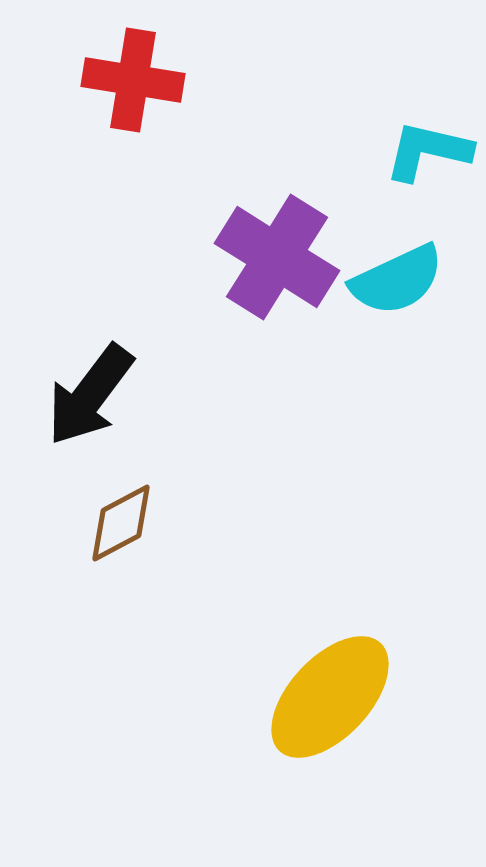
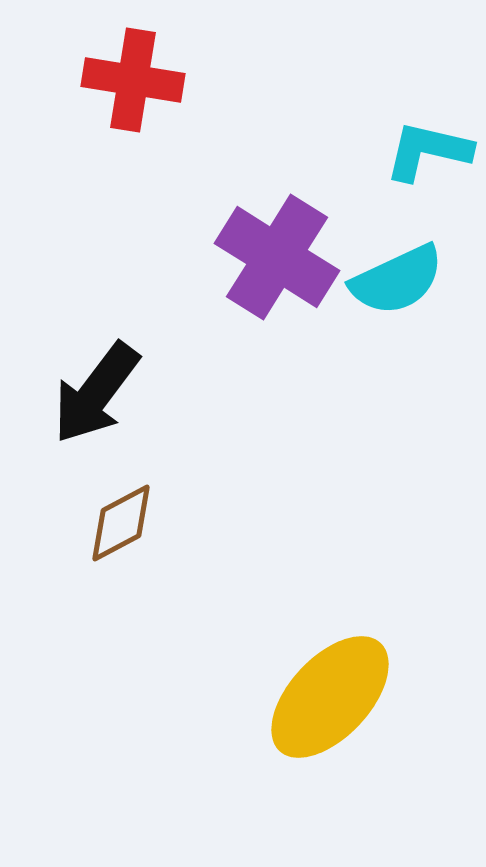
black arrow: moved 6 px right, 2 px up
